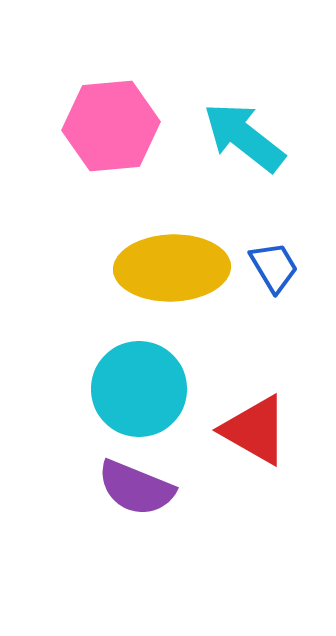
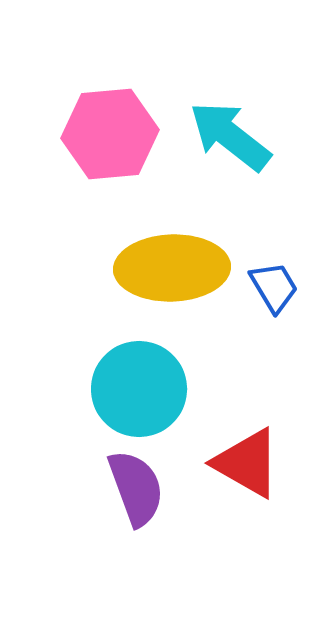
pink hexagon: moved 1 px left, 8 px down
cyan arrow: moved 14 px left, 1 px up
blue trapezoid: moved 20 px down
red triangle: moved 8 px left, 33 px down
purple semicircle: rotated 132 degrees counterclockwise
